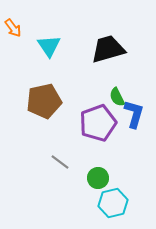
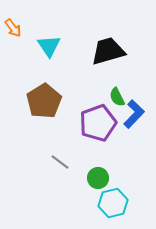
black trapezoid: moved 2 px down
brown pentagon: rotated 20 degrees counterclockwise
blue L-shape: rotated 28 degrees clockwise
